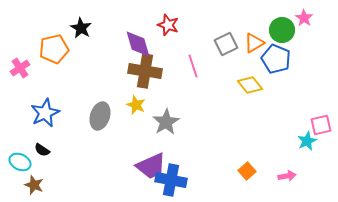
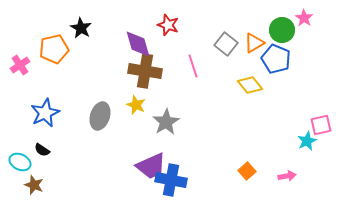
gray square: rotated 25 degrees counterclockwise
pink cross: moved 3 px up
